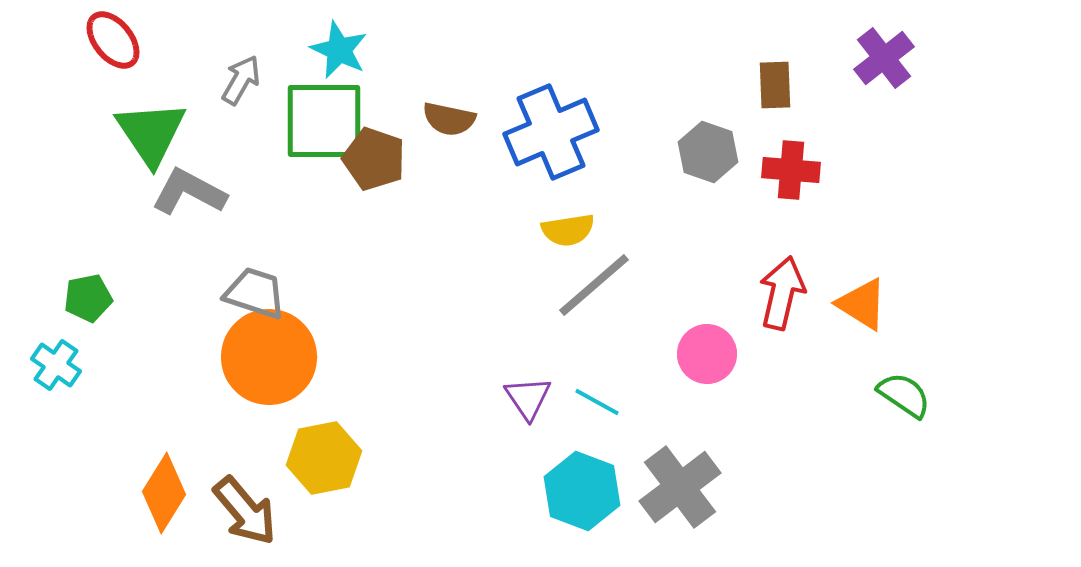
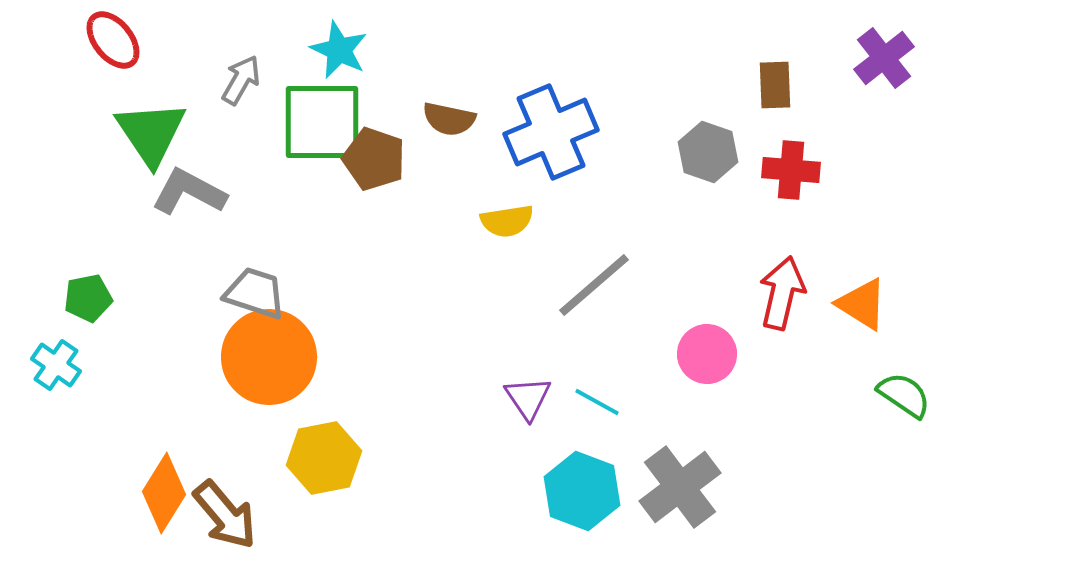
green square: moved 2 px left, 1 px down
yellow semicircle: moved 61 px left, 9 px up
brown arrow: moved 20 px left, 4 px down
